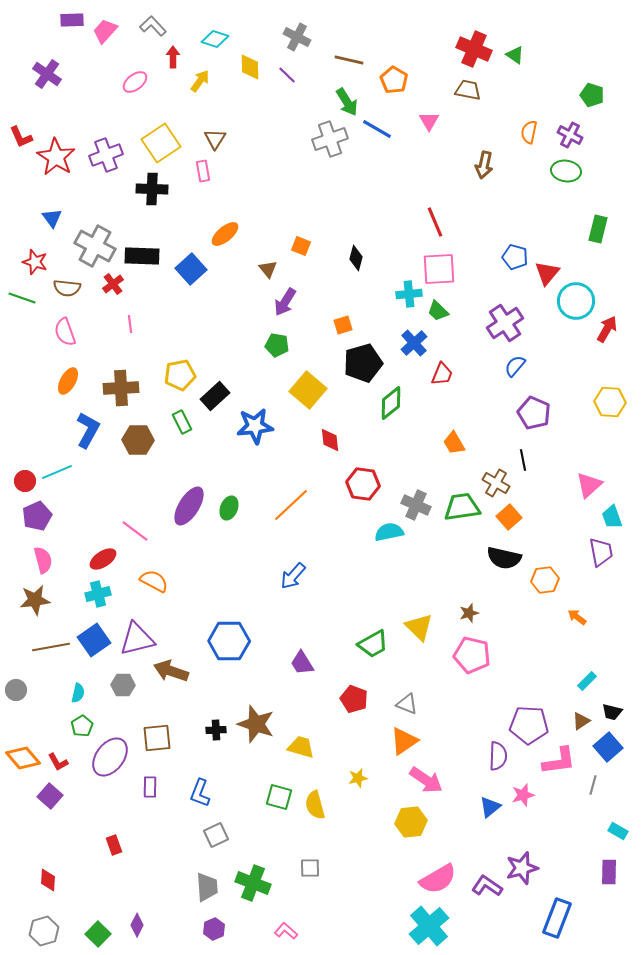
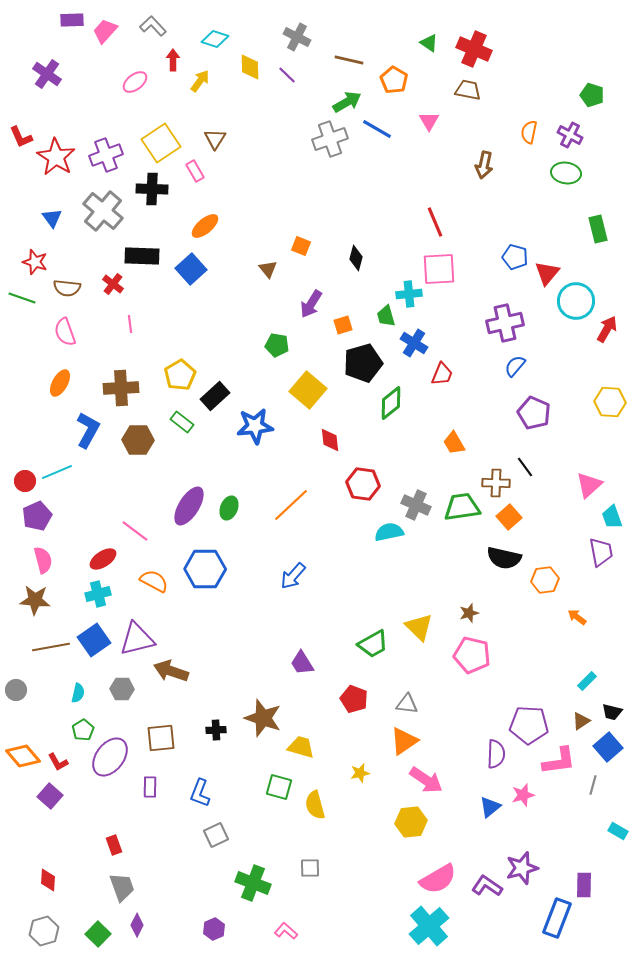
green triangle at (515, 55): moved 86 px left, 12 px up
red arrow at (173, 57): moved 3 px down
green arrow at (347, 102): rotated 88 degrees counterclockwise
pink rectangle at (203, 171): moved 8 px left; rotated 20 degrees counterclockwise
green ellipse at (566, 171): moved 2 px down
green rectangle at (598, 229): rotated 28 degrees counterclockwise
orange ellipse at (225, 234): moved 20 px left, 8 px up
gray cross at (95, 246): moved 8 px right, 35 px up; rotated 12 degrees clockwise
red cross at (113, 284): rotated 15 degrees counterclockwise
purple arrow at (285, 302): moved 26 px right, 2 px down
green trapezoid at (438, 311): moved 52 px left, 5 px down; rotated 30 degrees clockwise
purple cross at (505, 323): rotated 21 degrees clockwise
blue cross at (414, 343): rotated 16 degrees counterclockwise
yellow pentagon at (180, 375): rotated 20 degrees counterclockwise
orange ellipse at (68, 381): moved 8 px left, 2 px down
green rectangle at (182, 422): rotated 25 degrees counterclockwise
black line at (523, 460): moved 2 px right, 7 px down; rotated 25 degrees counterclockwise
brown cross at (496, 483): rotated 28 degrees counterclockwise
brown star at (35, 600): rotated 12 degrees clockwise
blue hexagon at (229, 641): moved 24 px left, 72 px up
gray hexagon at (123, 685): moved 1 px left, 4 px down
gray triangle at (407, 704): rotated 15 degrees counterclockwise
brown star at (256, 724): moved 7 px right, 6 px up
green pentagon at (82, 726): moved 1 px right, 4 px down
brown square at (157, 738): moved 4 px right
purple semicircle at (498, 756): moved 2 px left, 2 px up
orange diamond at (23, 758): moved 2 px up
yellow star at (358, 778): moved 2 px right, 5 px up
green square at (279, 797): moved 10 px up
purple rectangle at (609, 872): moved 25 px left, 13 px down
gray trapezoid at (207, 887): moved 85 px left; rotated 16 degrees counterclockwise
